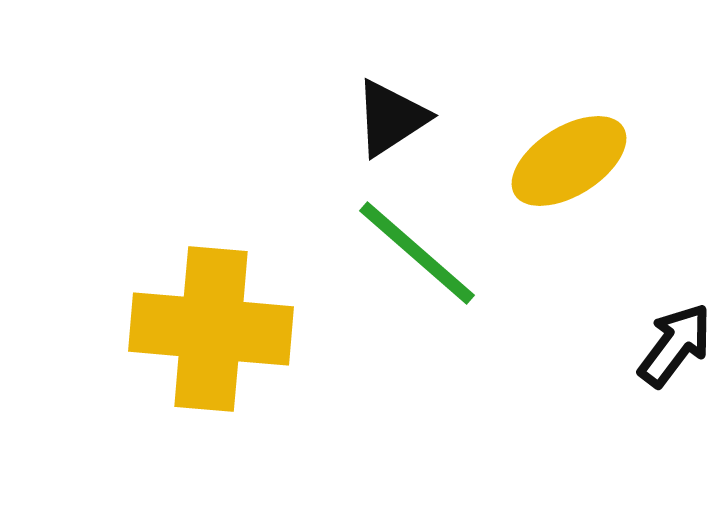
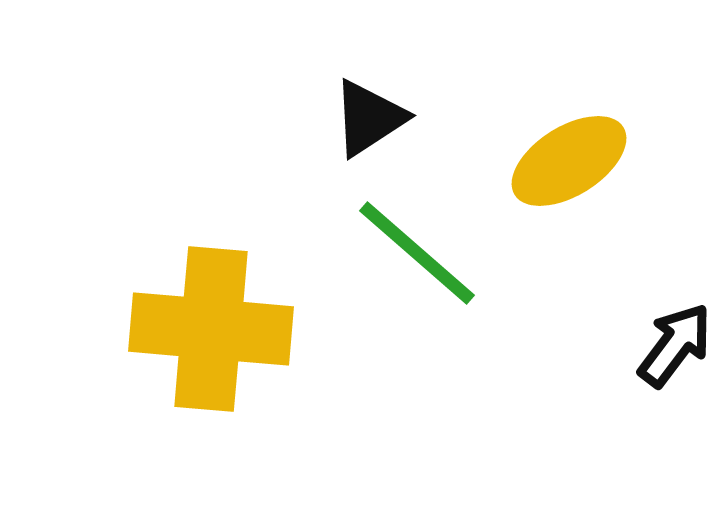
black triangle: moved 22 px left
